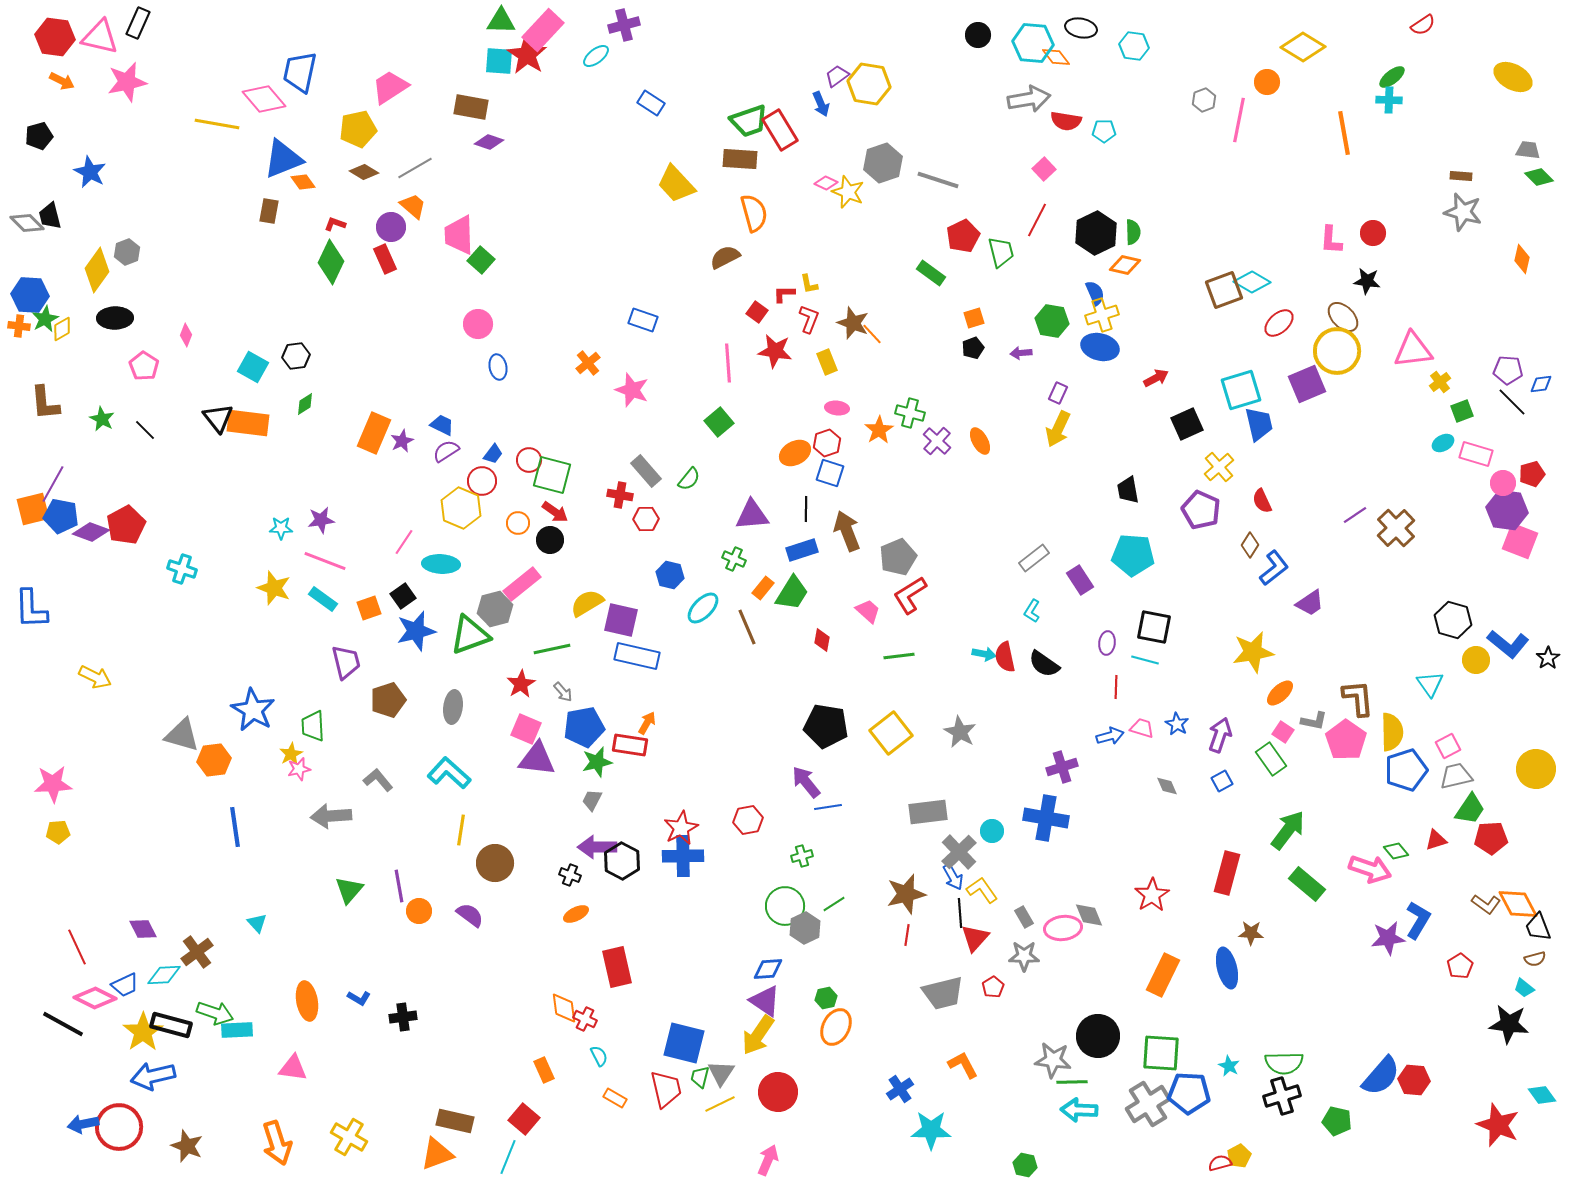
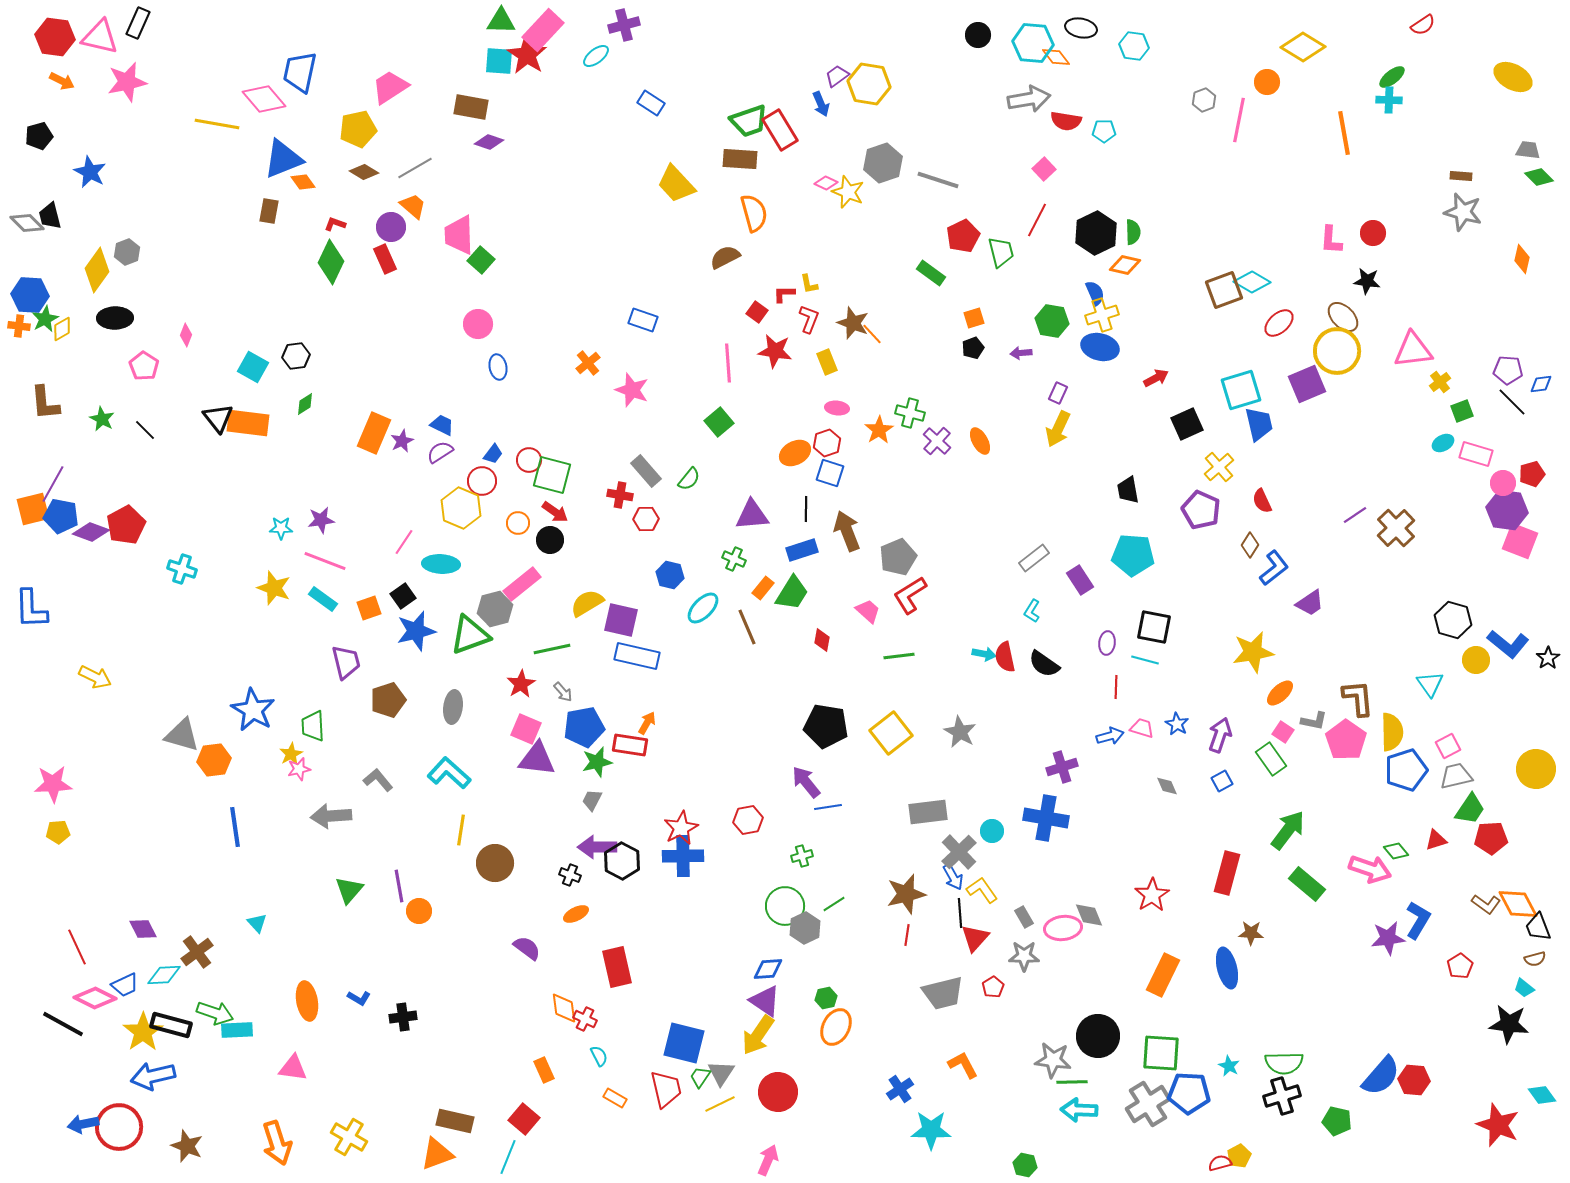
purple semicircle at (446, 451): moved 6 px left, 1 px down
purple semicircle at (470, 915): moved 57 px right, 33 px down
green trapezoid at (700, 1077): rotated 20 degrees clockwise
